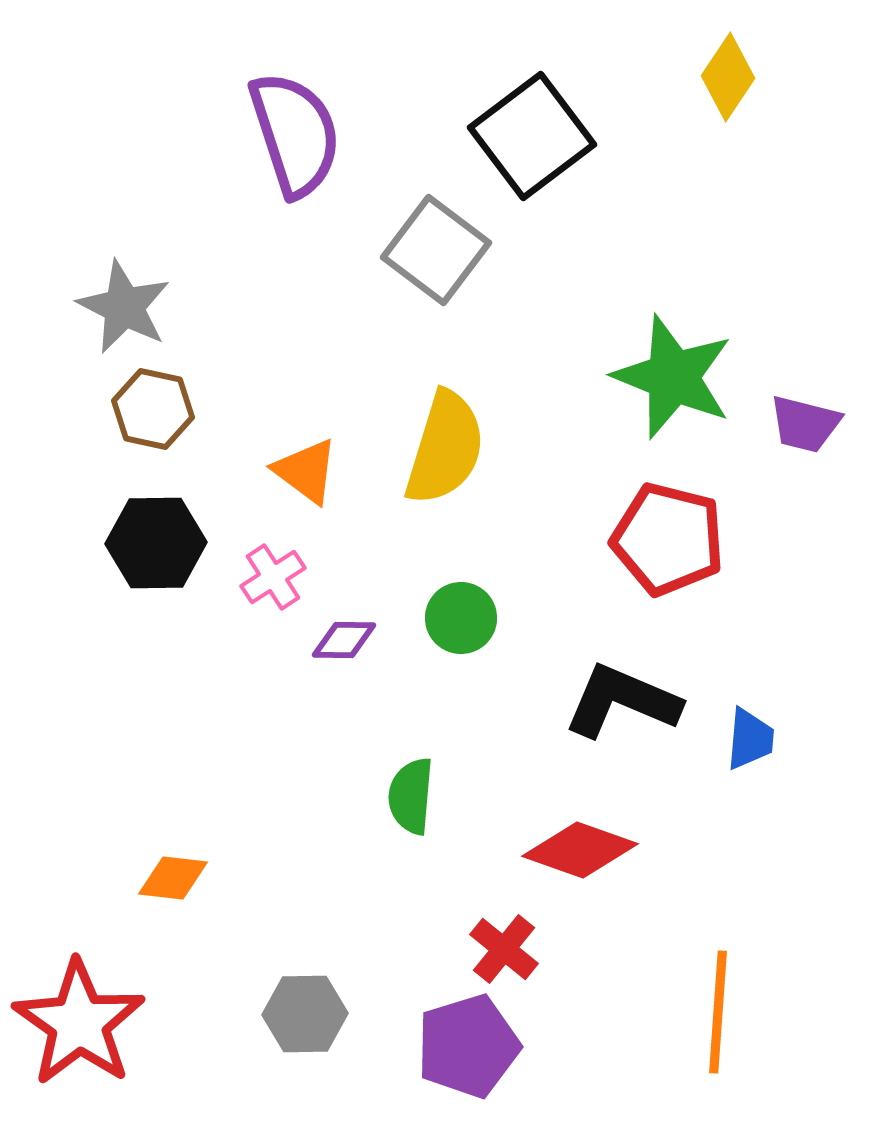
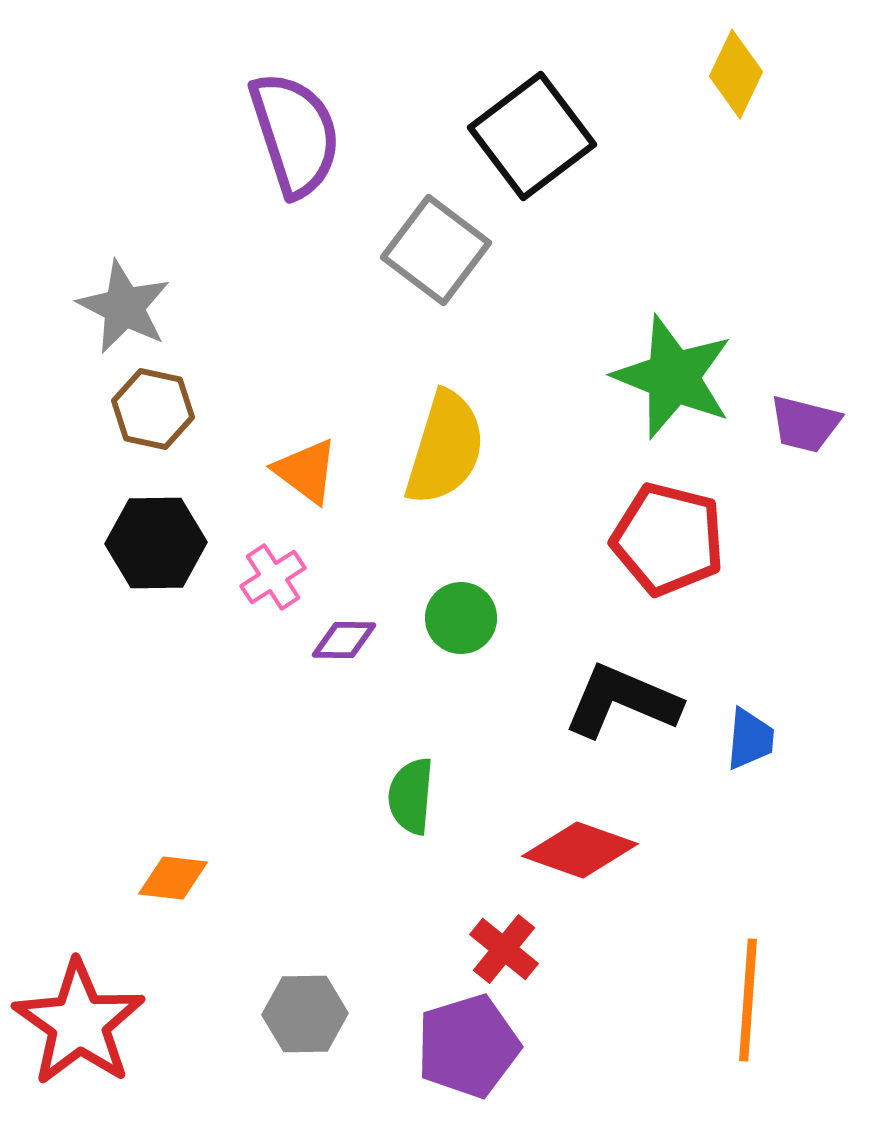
yellow diamond: moved 8 px right, 3 px up; rotated 8 degrees counterclockwise
orange line: moved 30 px right, 12 px up
